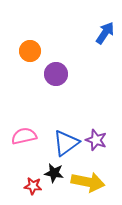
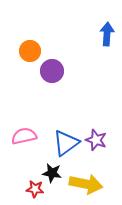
blue arrow: moved 2 px right, 1 px down; rotated 30 degrees counterclockwise
purple circle: moved 4 px left, 3 px up
black star: moved 2 px left
yellow arrow: moved 2 px left, 2 px down
red star: moved 2 px right, 3 px down
